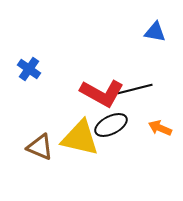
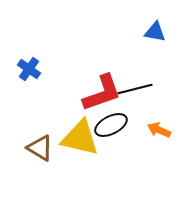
red L-shape: rotated 48 degrees counterclockwise
orange arrow: moved 1 px left, 2 px down
brown triangle: moved 1 px down; rotated 8 degrees clockwise
